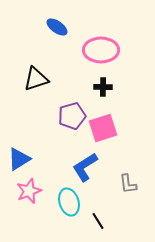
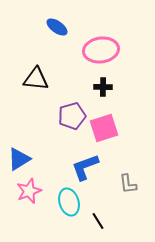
pink ellipse: rotated 8 degrees counterclockwise
black triangle: rotated 24 degrees clockwise
pink square: moved 1 px right
blue L-shape: rotated 12 degrees clockwise
